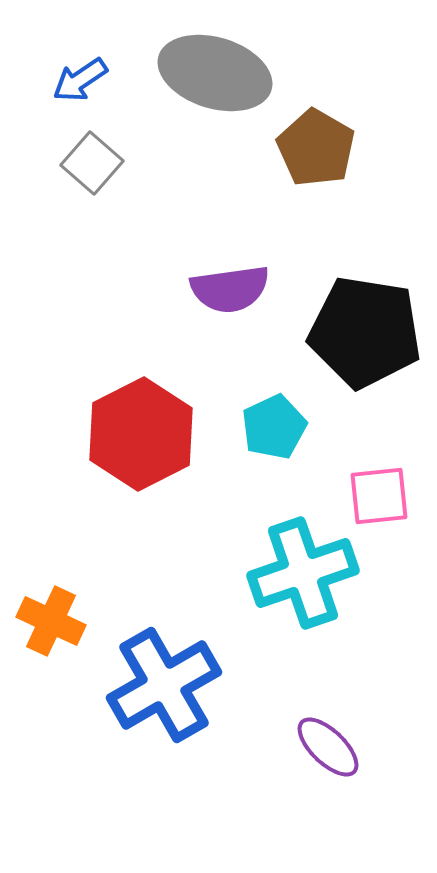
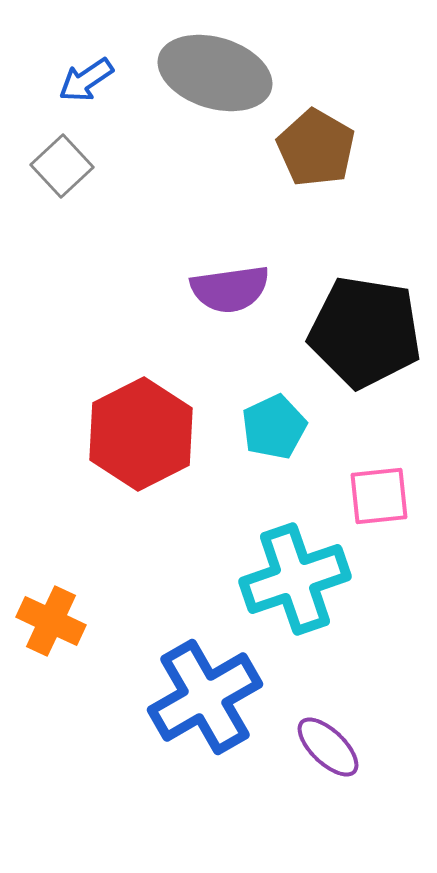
blue arrow: moved 6 px right
gray square: moved 30 px left, 3 px down; rotated 6 degrees clockwise
cyan cross: moved 8 px left, 6 px down
blue cross: moved 41 px right, 12 px down
